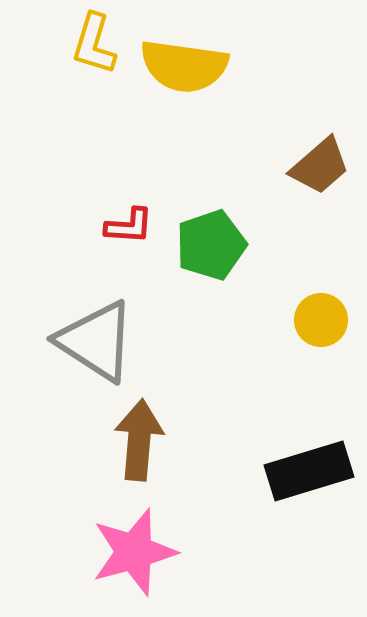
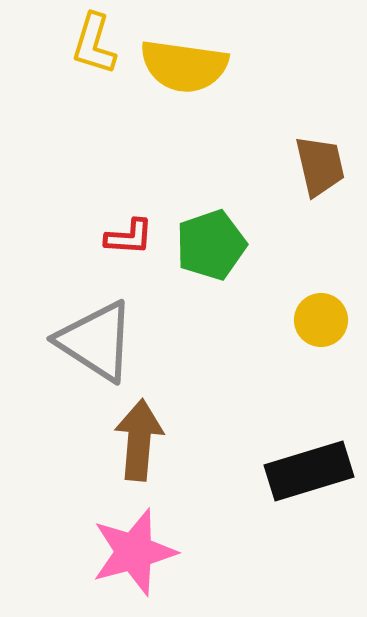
brown trapezoid: rotated 62 degrees counterclockwise
red L-shape: moved 11 px down
